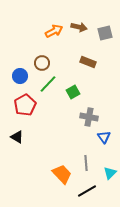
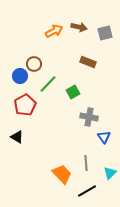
brown circle: moved 8 px left, 1 px down
